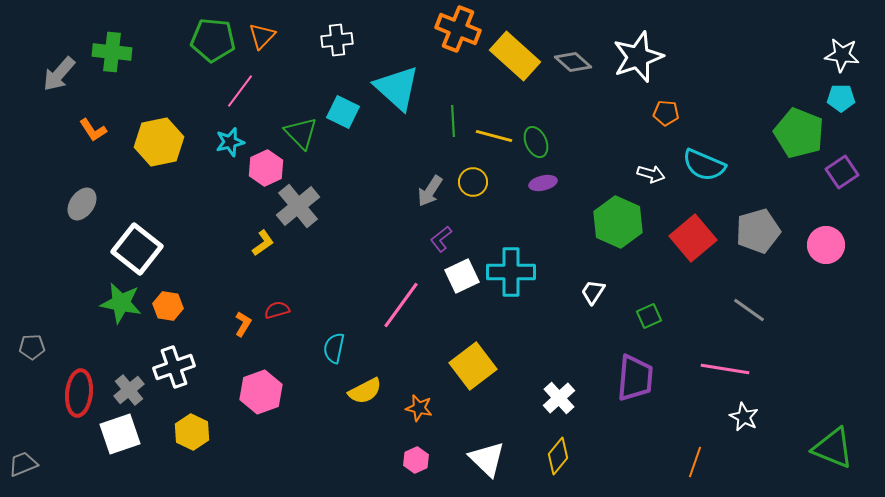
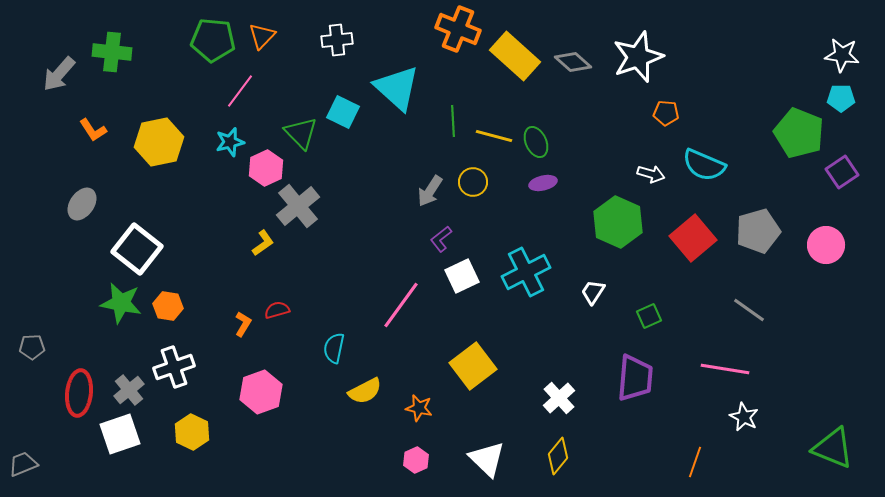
cyan cross at (511, 272): moved 15 px right; rotated 27 degrees counterclockwise
